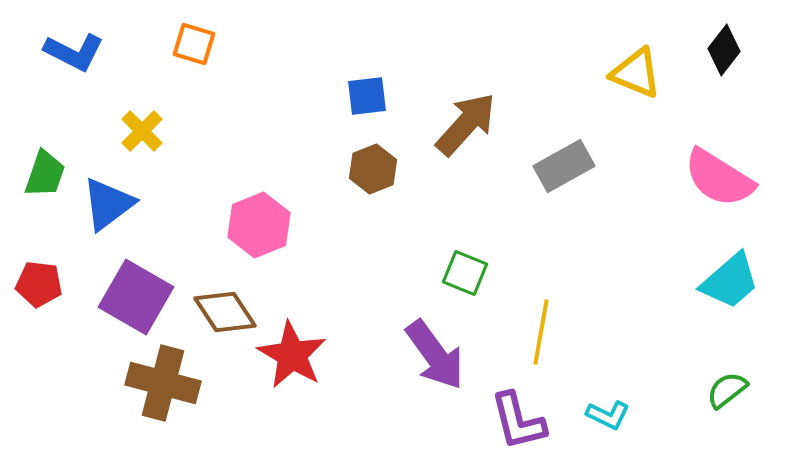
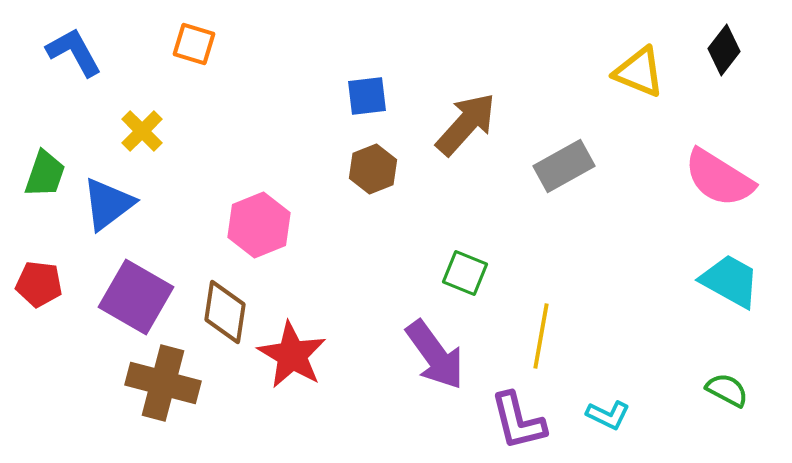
blue L-shape: rotated 146 degrees counterclockwise
yellow triangle: moved 3 px right, 1 px up
cyan trapezoid: rotated 110 degrees counterclockwise
brown diamond: rotated 42 degrees clockwise
yellow line: moved 4 px down
green semicircle: rotated 66 degrees clockwise
